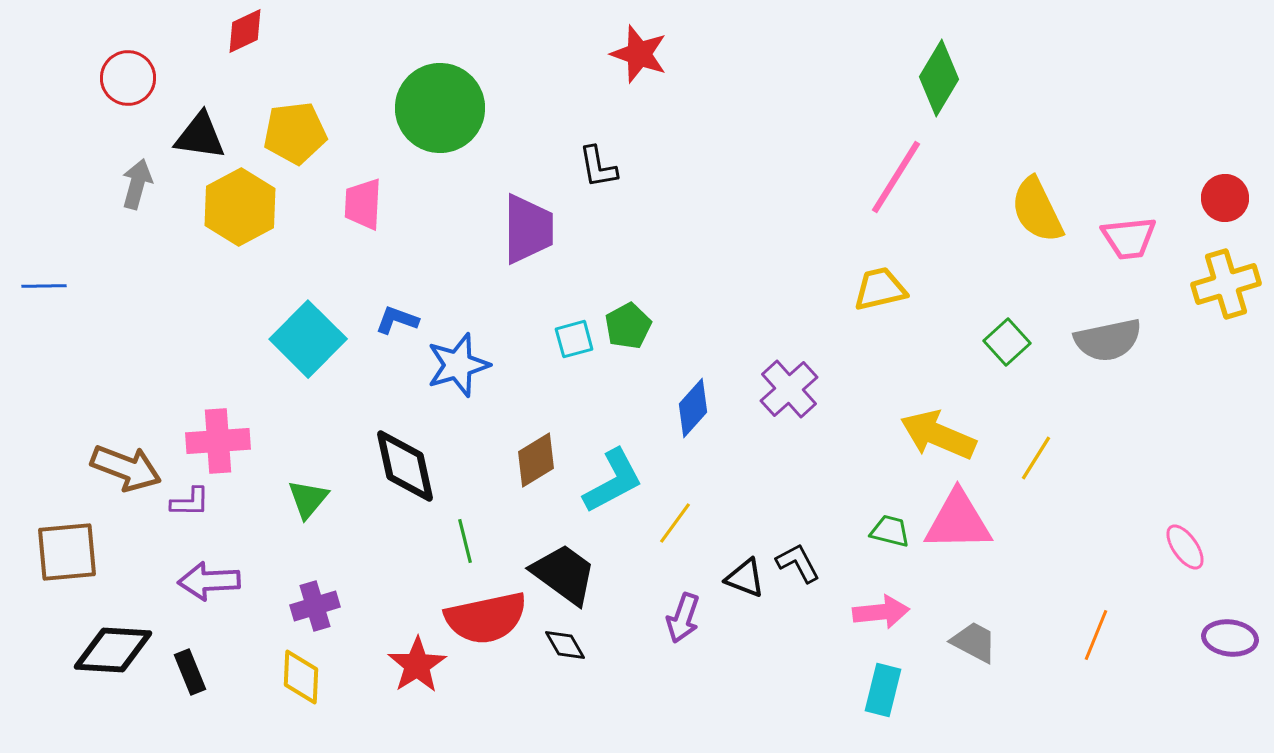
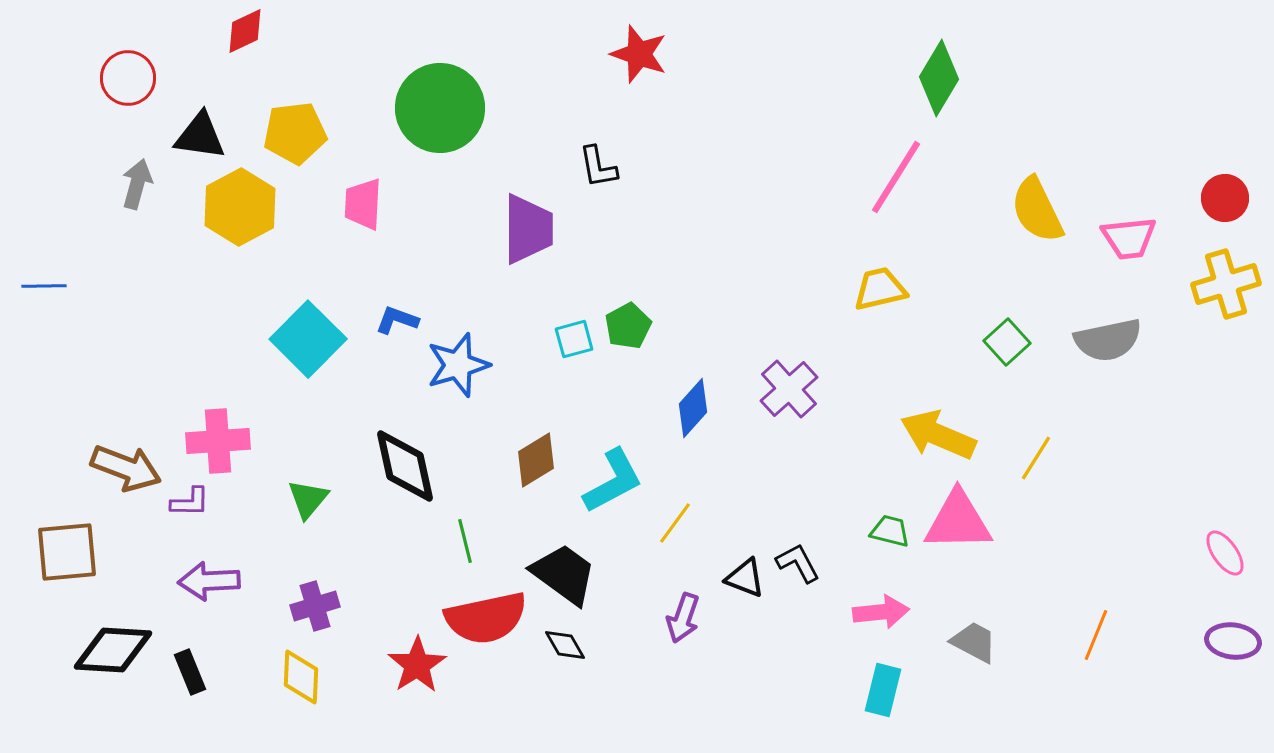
pink ellipse at (1185, 547): moved 40 px right, 6 px down
purple ellipse at (1230, 638): moved 3 px right, 3 px down
